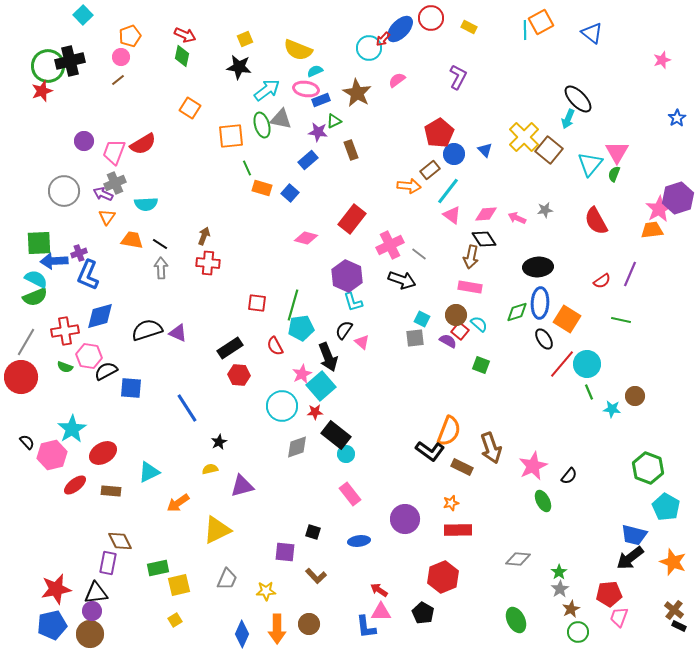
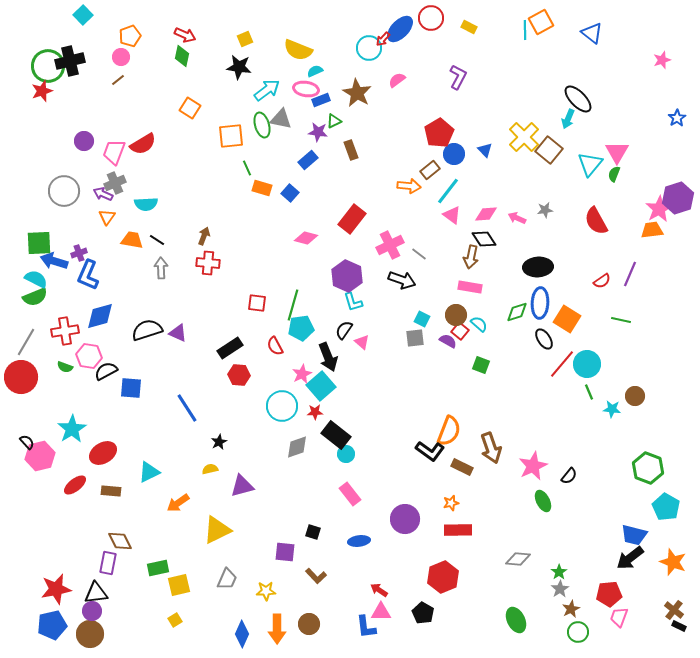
black line at (160, 244): moved 3 px left, 4 px up
blue arrow at (54, 261): rotated 20 degrees clockwise
pink hexagon at (52, 455): moved 12 px left, 1 px down
